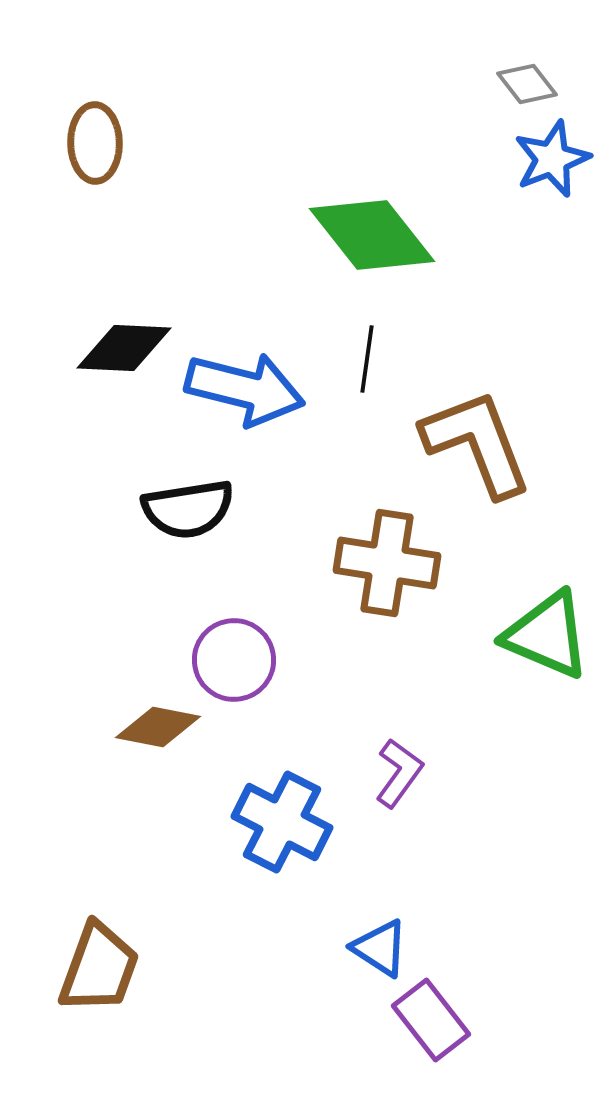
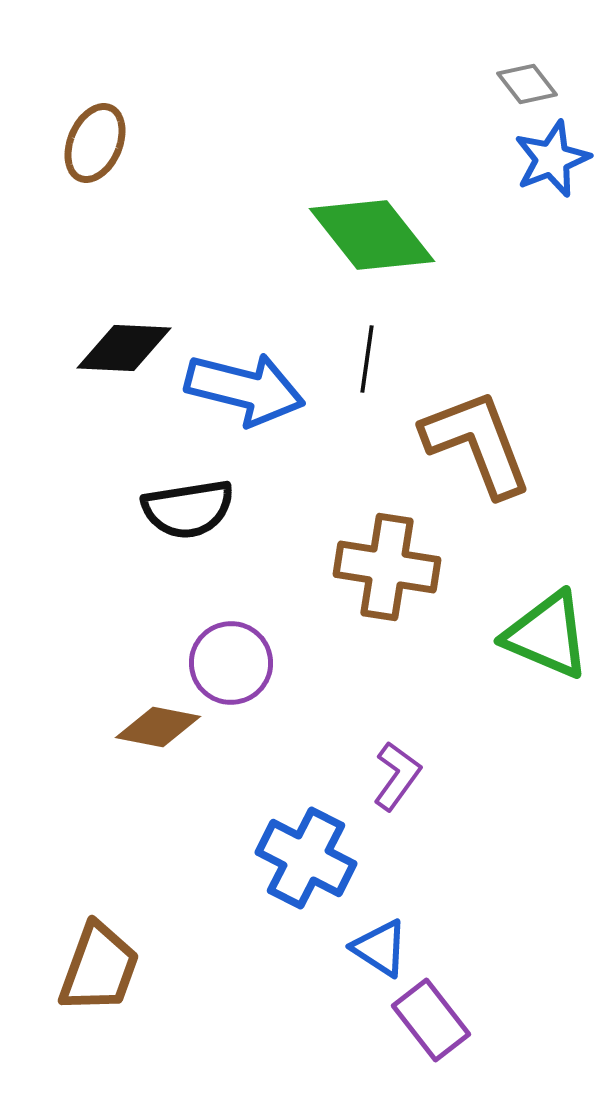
brown ellipse: rotated 24 degrees clockwise
brown cross: moved 4 px down
purple circle: moved 3 px left, 3 px down
purple L-shape: moved 2 px left, 3 px down
blue cross: moved 24 px right, 36 px down
